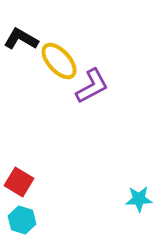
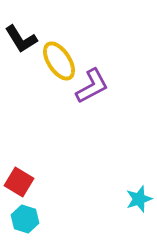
black L-shape: rotated 152 degrees counterclockwise
yellow ellipse: rotated 9 degrees clockwise
cyan star: rotated 16 degrees counterclockwise
cyan hexagon: moved 3 px right, 1 px up
